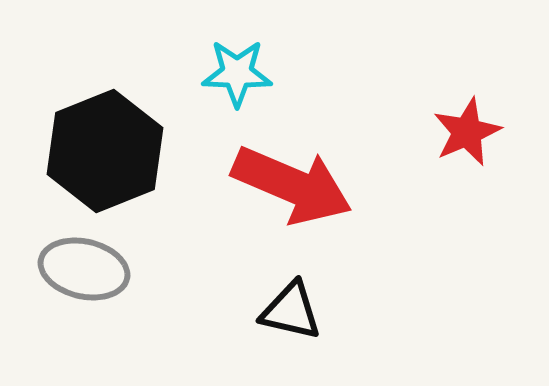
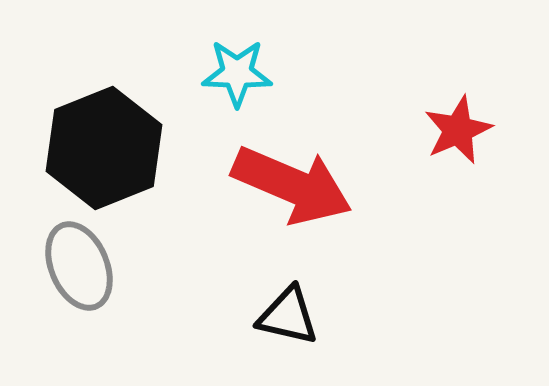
red star: moved 9 px left, 2 px up
black hexagon: moved 1 px left, 3 px up
gray ellipse: moved 5 px left, 3 px up; rotated 54 degrees clockwise
black triangle: moved 3 px left, 5 px down
